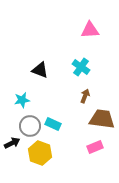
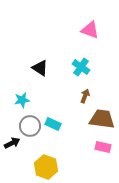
pink triangle: rotated 24 degrees clockwise
black triangle: moved 2 px up; rotated 12 degrees clockwise
pink rectangle: moved 8 px right; rotated 35 degrees clockwise
yellow hexagon: moved 6 px right, 14 px down
